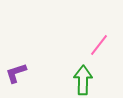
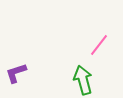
green arrow: rotated 16 degrees counterclockwise
